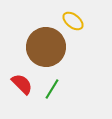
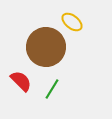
yellow ellipse: moved 1 px left, 1 px down
red semicircle: moved 1 px left, 3 px up
